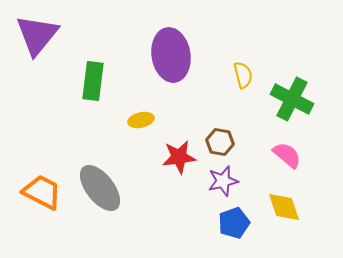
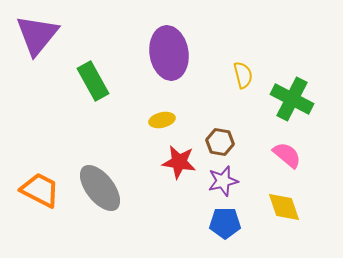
purple ellipse: moved 2 px left, 2 px up
green rectangle: rotated 36 degrees counterclockwise
yellow ellipse: moved 21 px right
red star: moved 5 px down; rotated 16 degrees clockwise
orange trapezoid: moved 2 px left, 2 px up
blue pentagon: moved 9 px left; rotated 20 degrees clockwise
